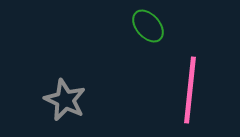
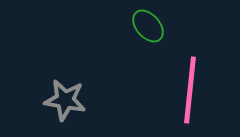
gray star: rotated 15 degrees counterclockwise
